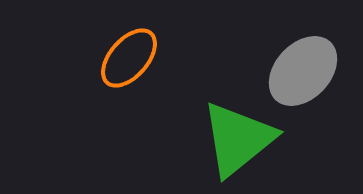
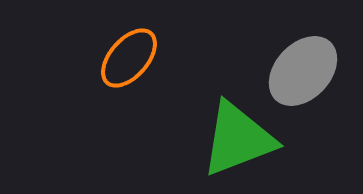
green triangle: rotated 18 degrees clockwise
